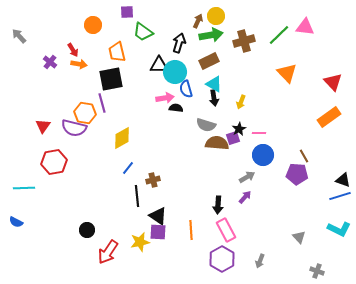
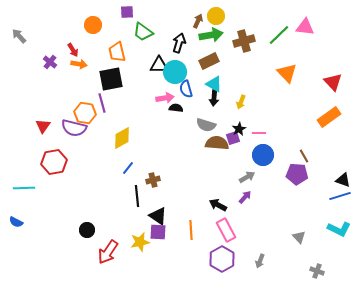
black arrow at (214, 98): rotated 14 degrees clockwise
black arrow at (218, 205): rotated 114 degrees clockwise
